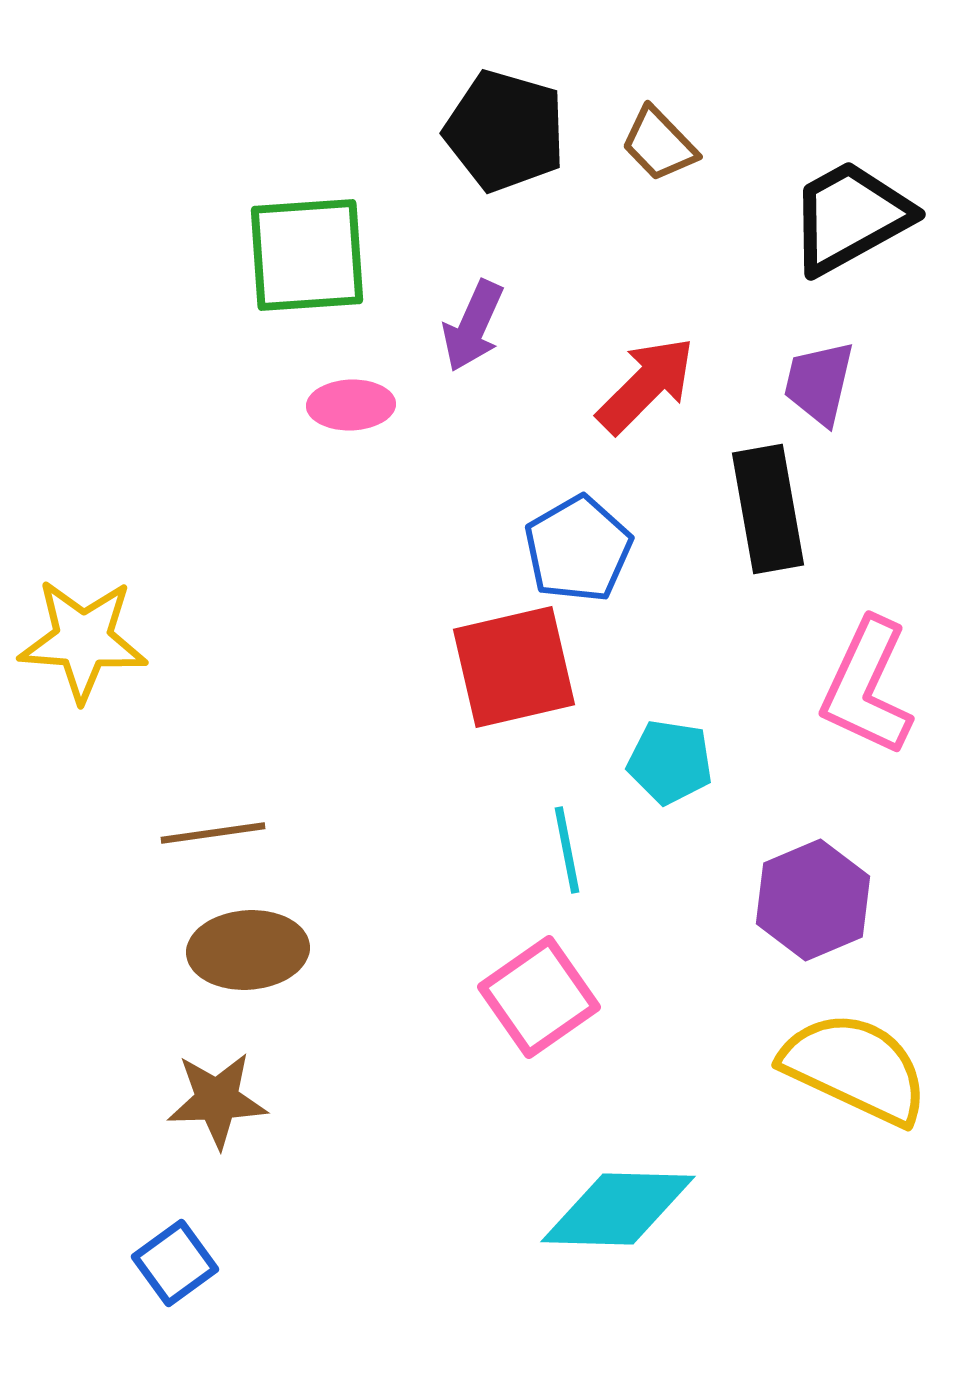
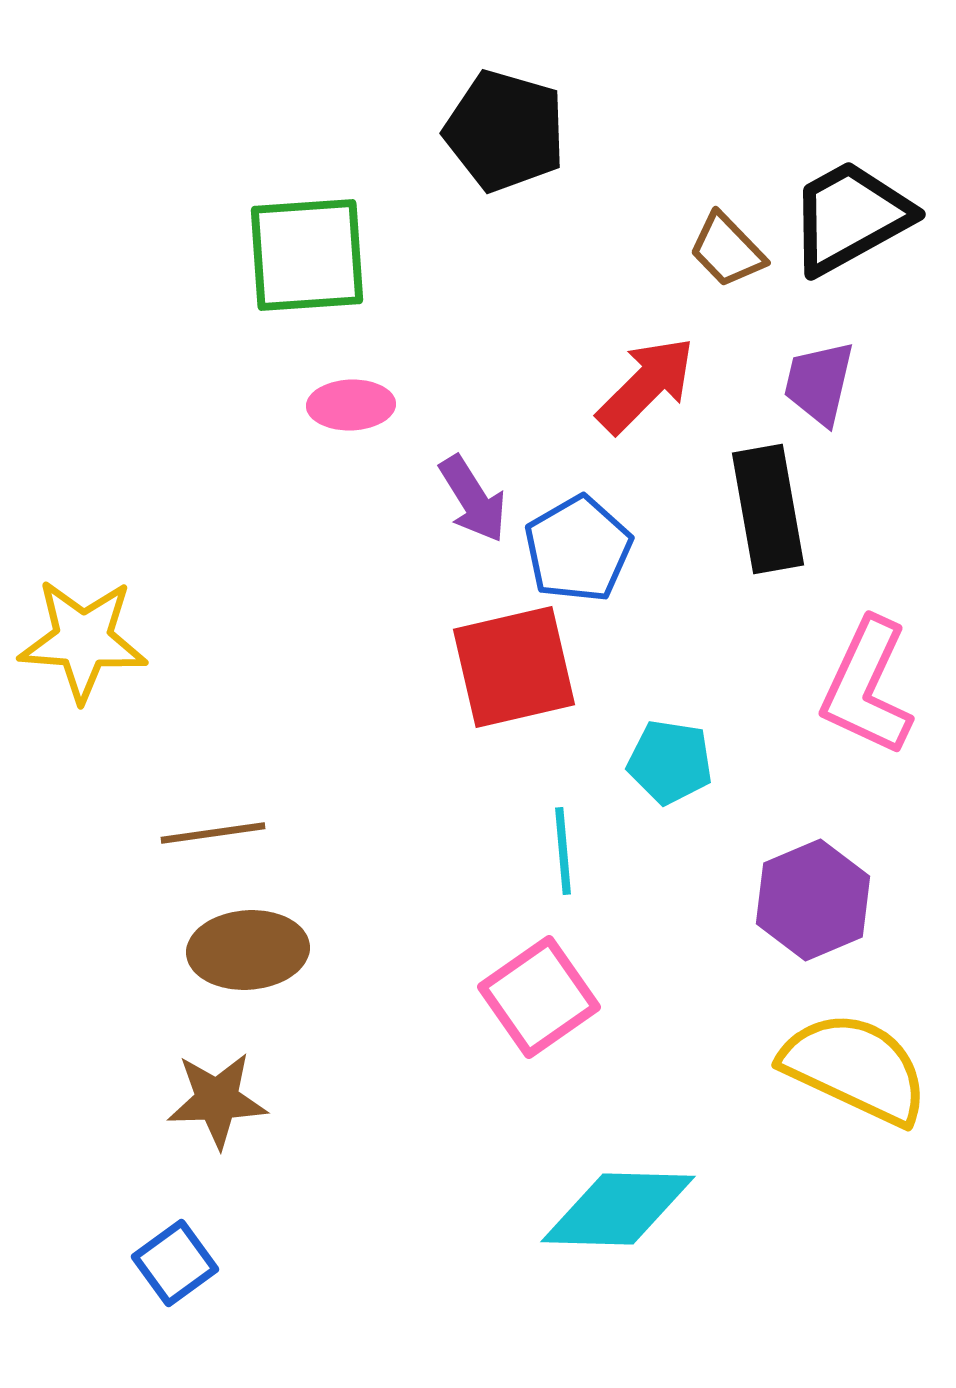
brown trapezoid: moved 68 px right, 106 px down
purple arrow: moved 173 px down; rotated 56 degrees counterclockwise
cyan line: moved 4 px left, 1 px down; rotated 6 degrees clockwise
